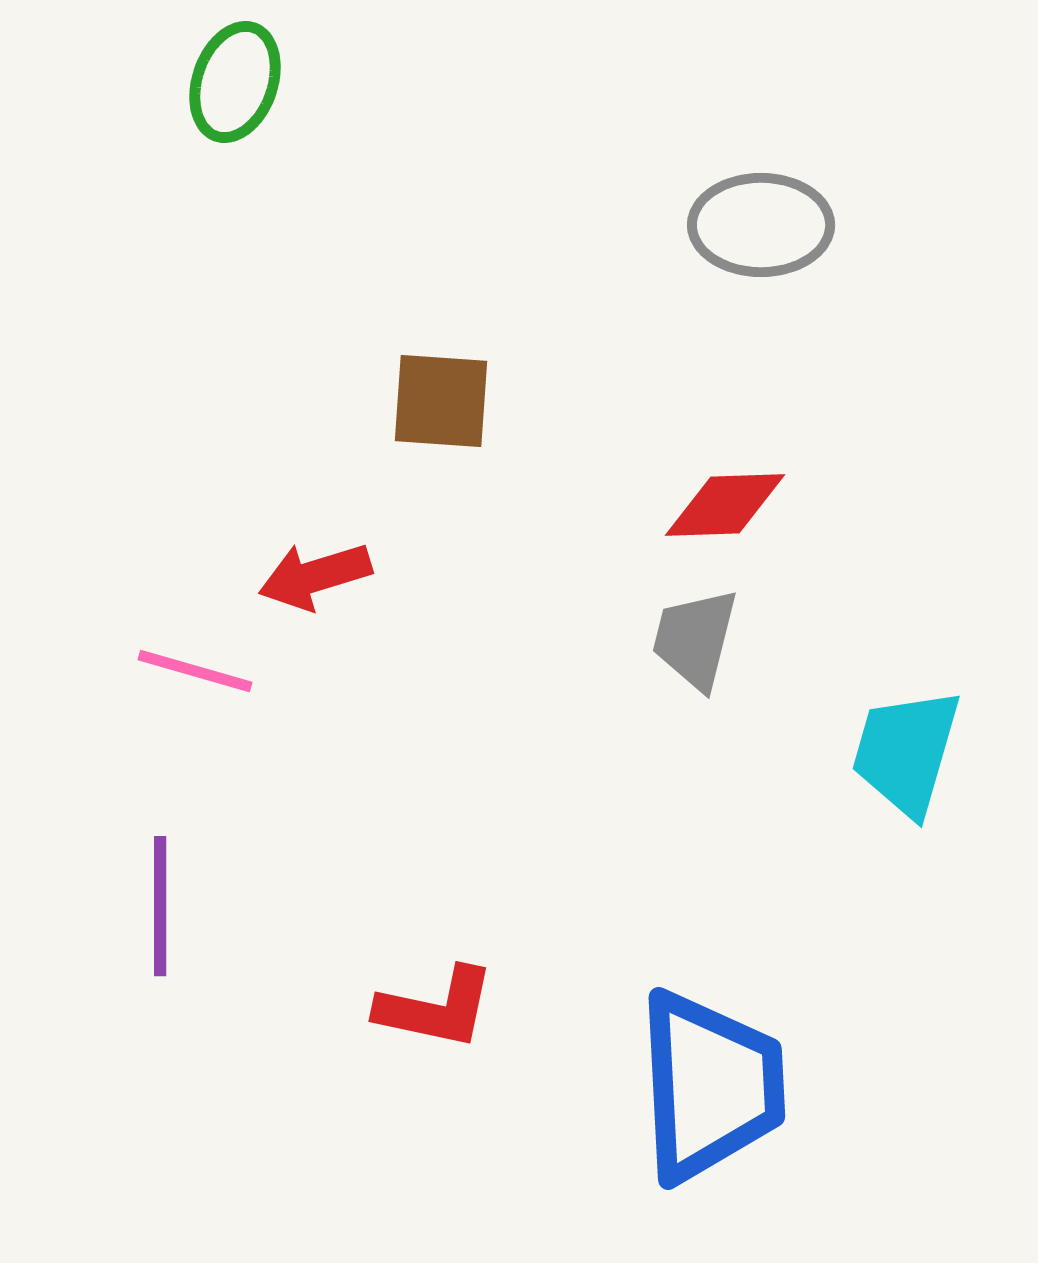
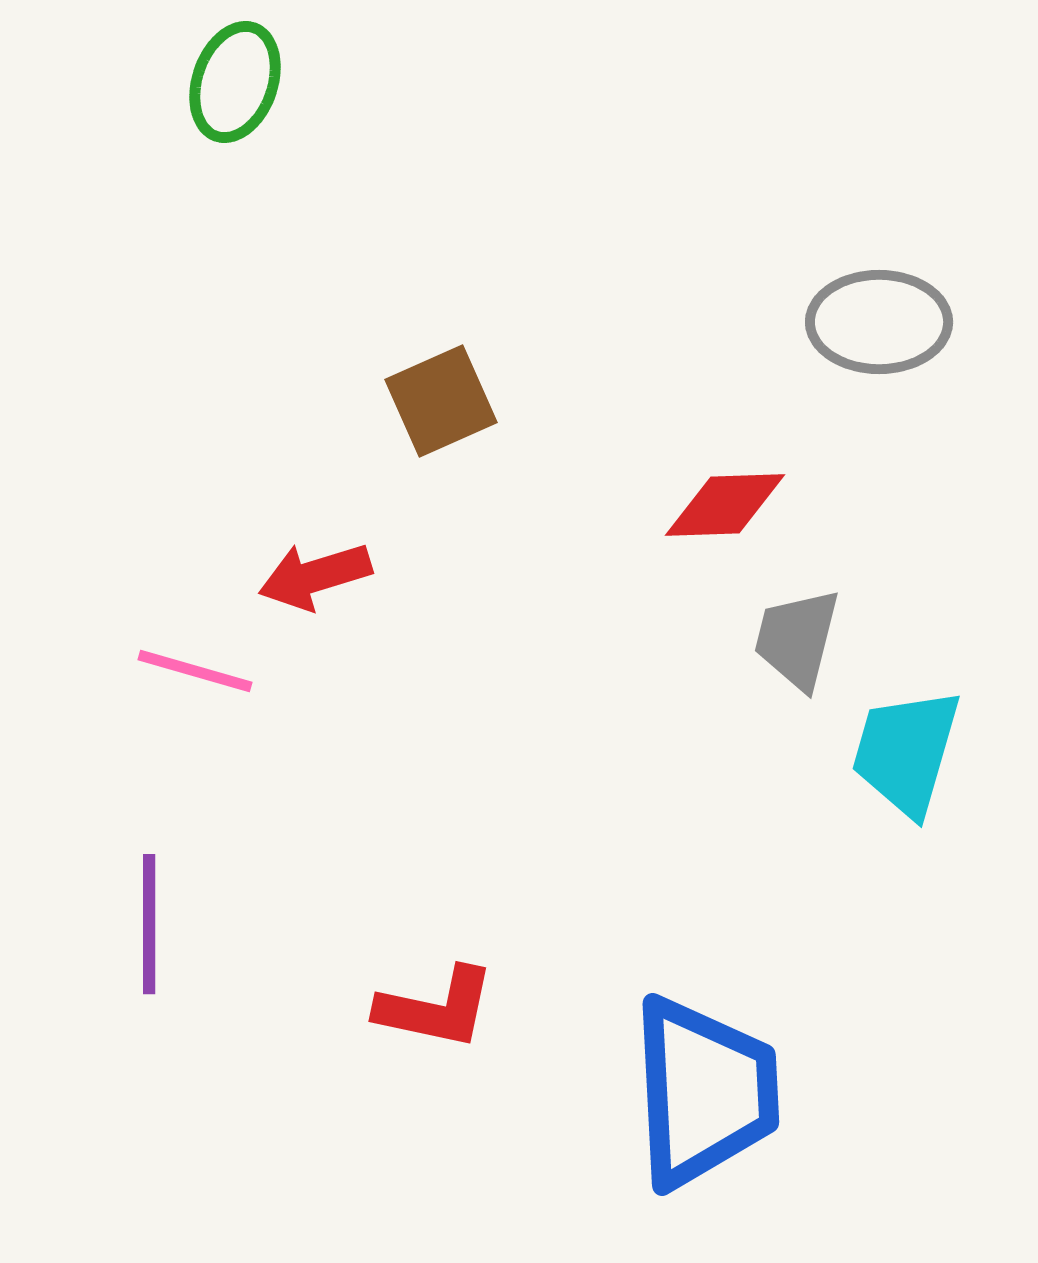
gray ellipse: moved 118 px right, 97 px down
brown square: rotated 28 degrees counterclockwise
gray trapezoid: moved 102 px right
purple line: moved 11 px left, 18 px down
blue trapezoid: moved 6 px left, 6 px down
